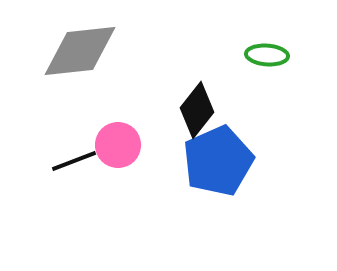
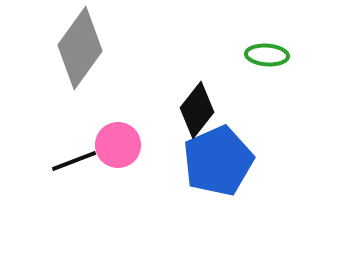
gray diamond: moved 3 px up; rotated 48 degrees counterclockwise
